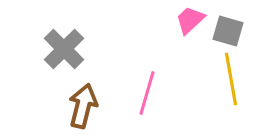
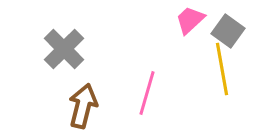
gray square: rotated 20 degrees clockwise
yellow line: moved 9 px left, 10 px up
